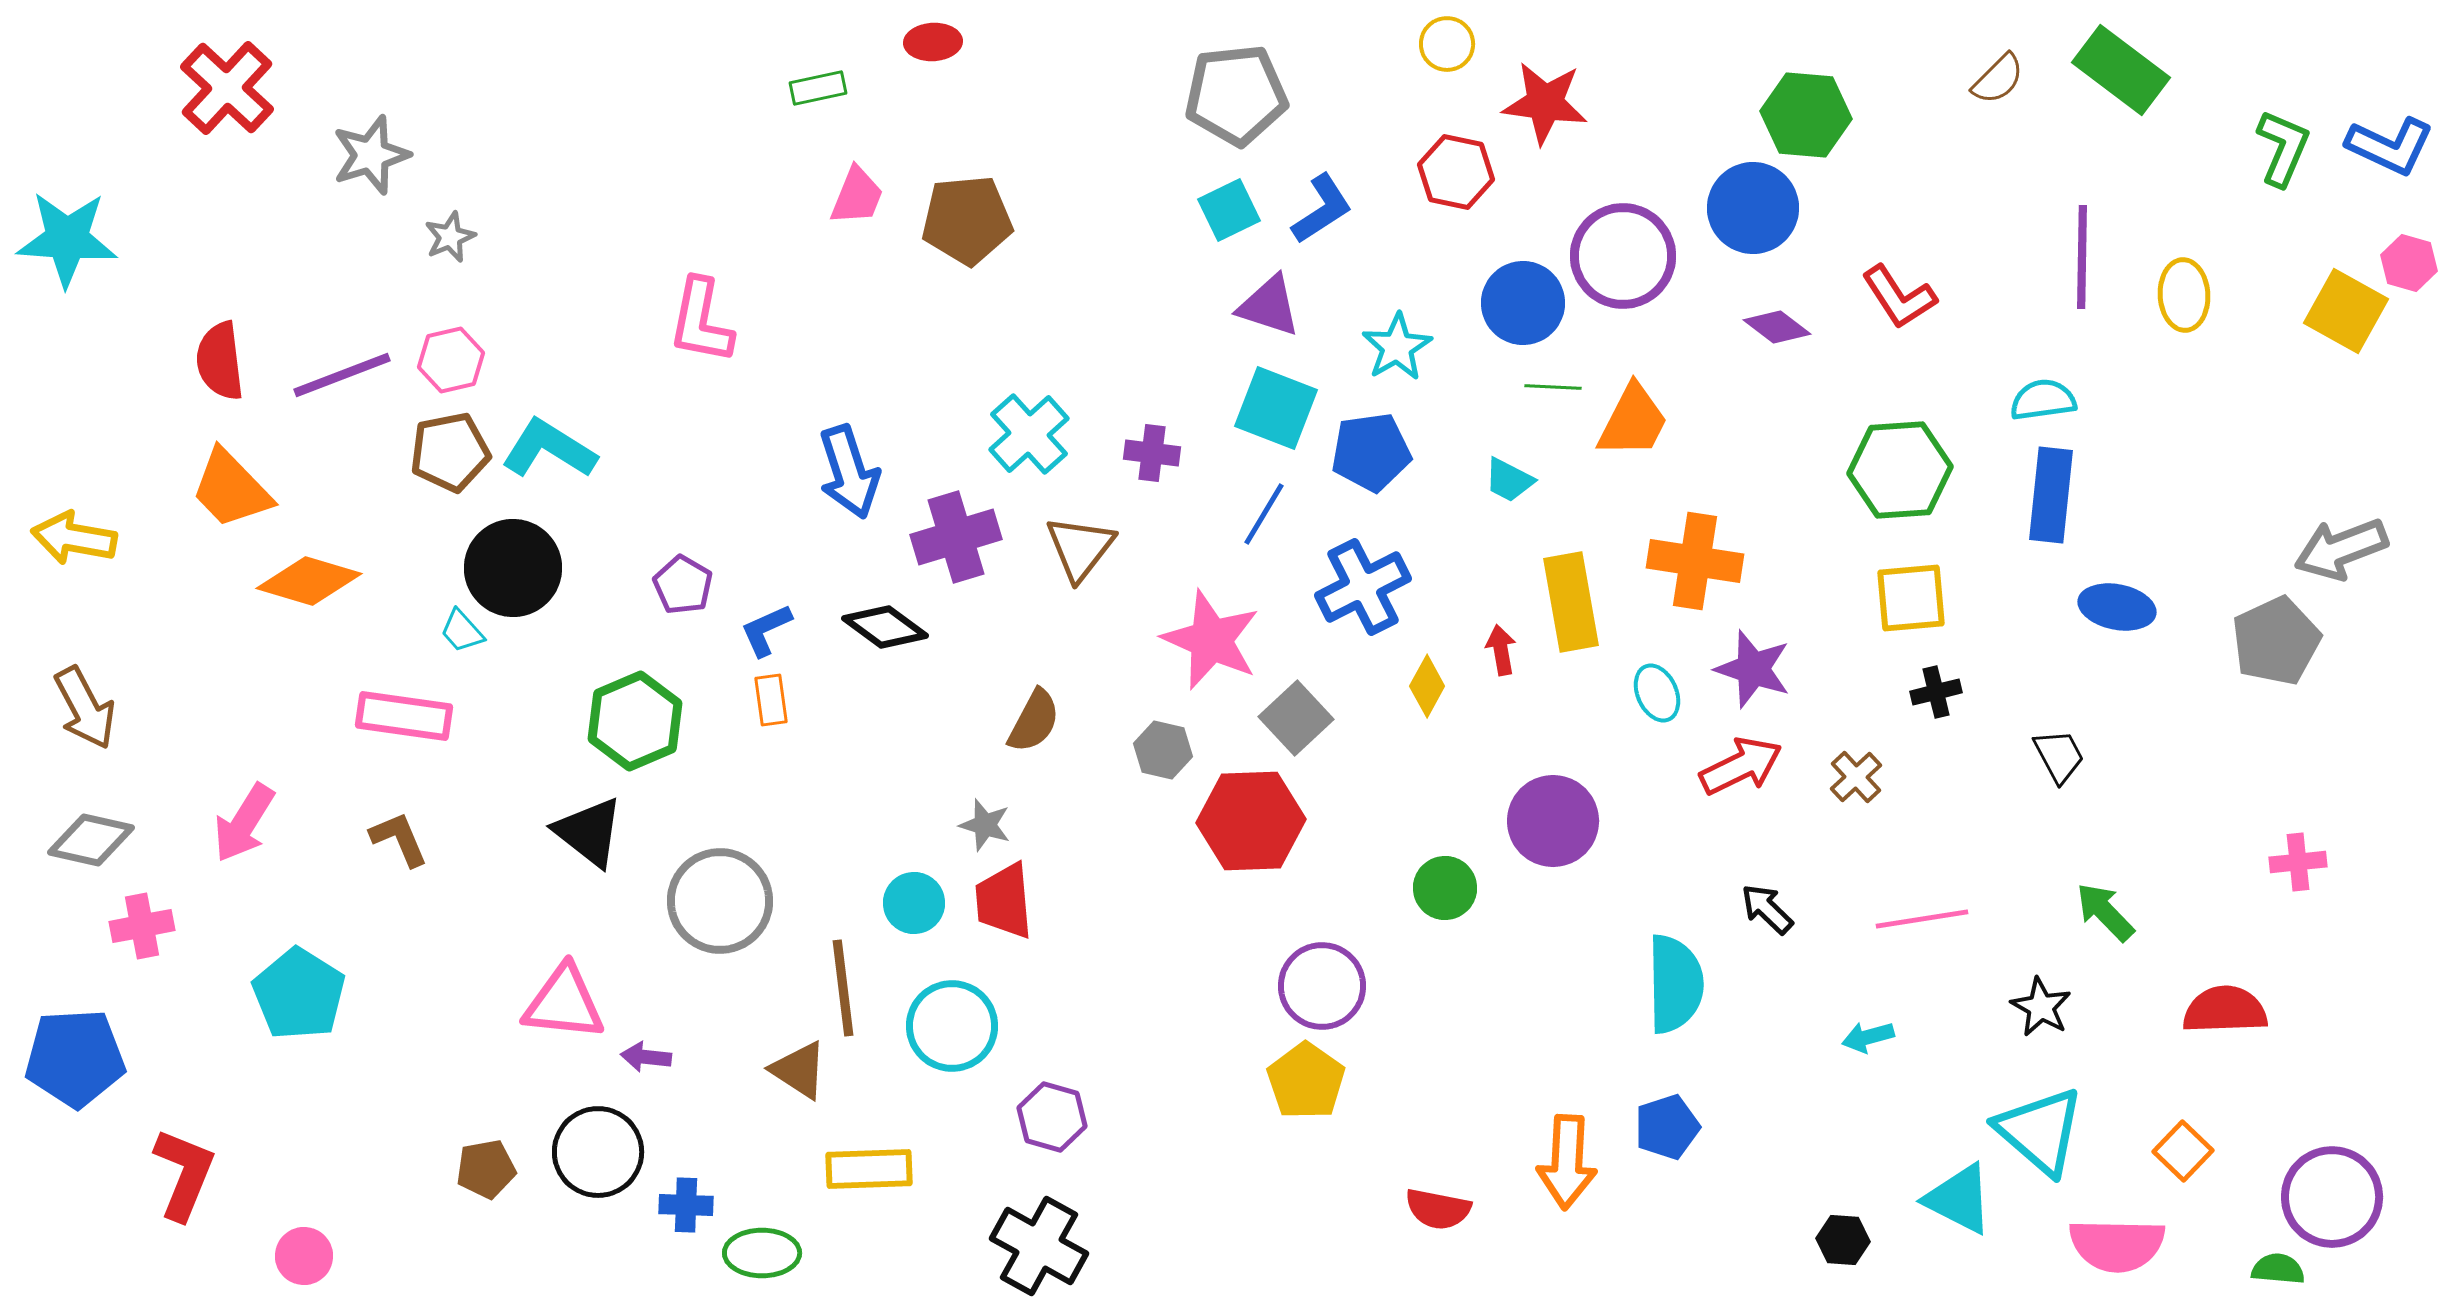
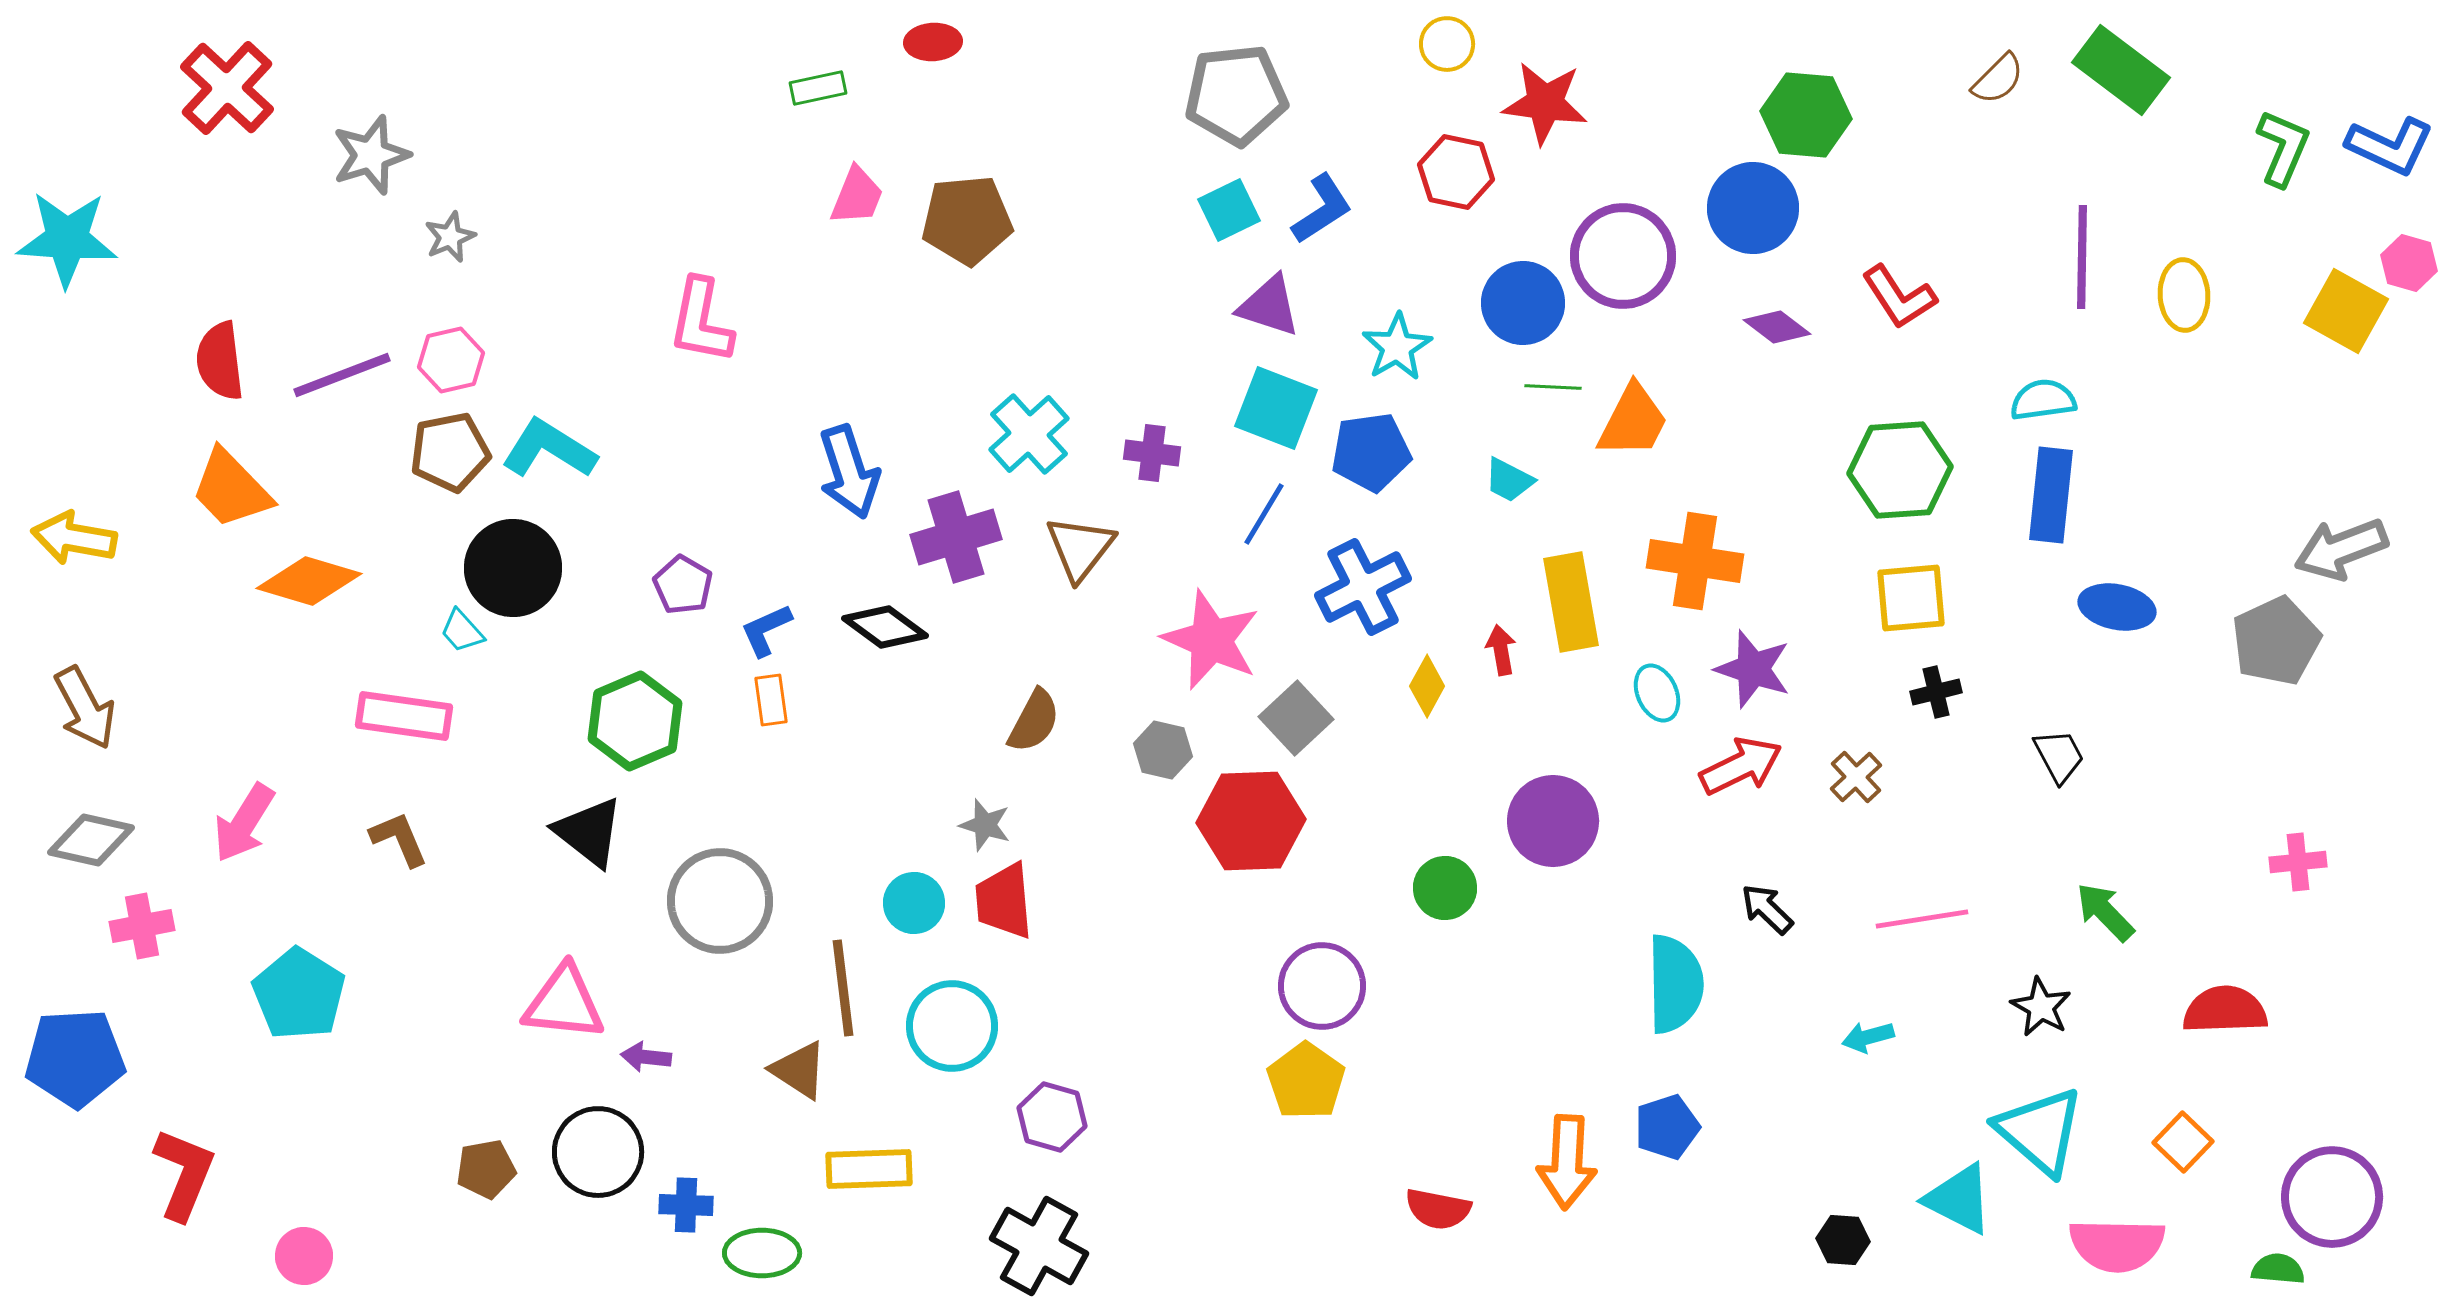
orange square at (2183, 1151): moved 9 px up
